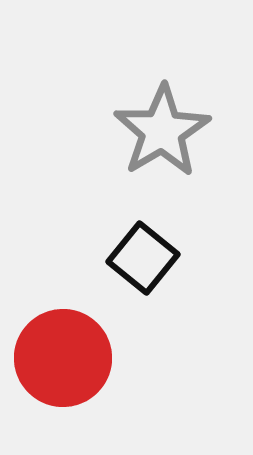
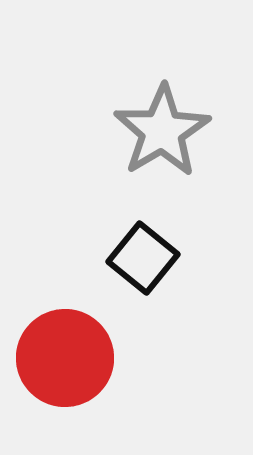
red circle: moved 2 px right
